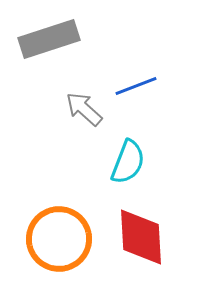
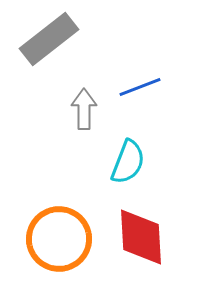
gray rectangle: rotated 20 degrees counterclockwise
blue line: moved 4 px right, 1 px down
gray arrow: rotated 48 degrees clockwise
